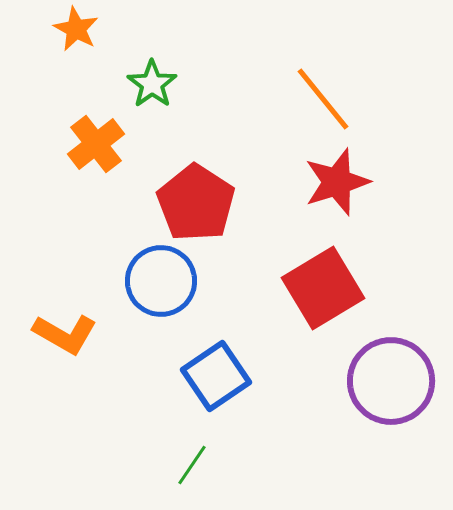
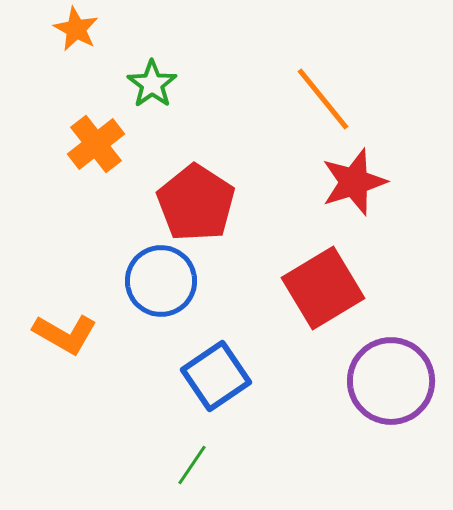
red star: moved 17 px right
